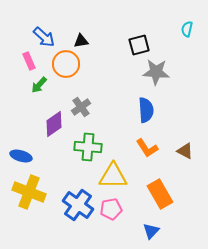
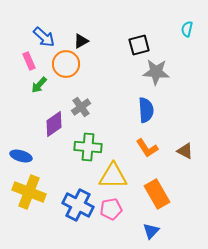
black triangle: rotated 21 degrees counterclockwise
orange rectangle: moved 3 px left
blue cross: rotated 8 degrees counterclockwise
